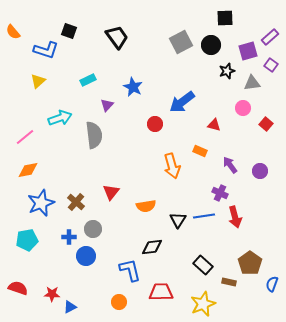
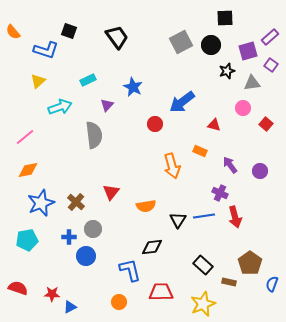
cyan arrow at (60, 118): moved 11 px up
